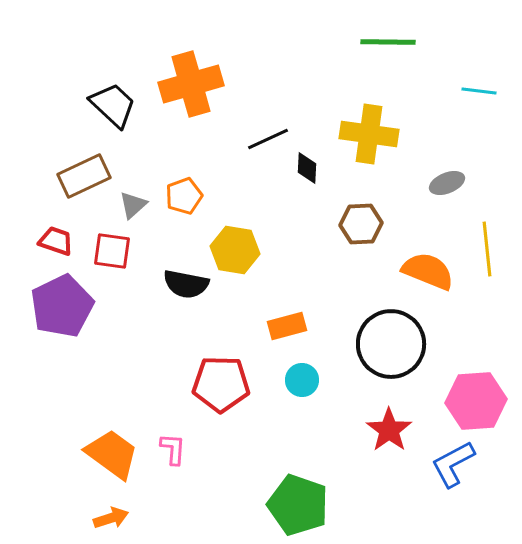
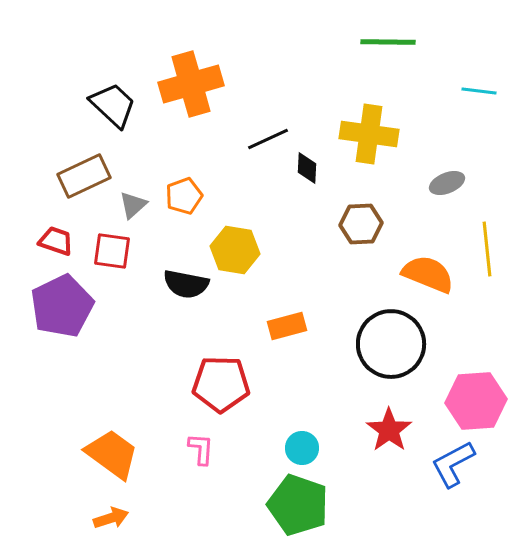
orange semicircle: moved 3 px down
cyan circle: moved 68 px down
pink L-shape: moved 28 px right
